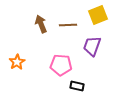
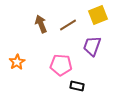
brown line: rotated 30 degrees counterclockwise
